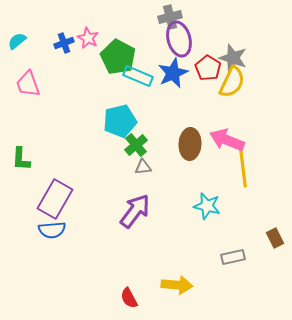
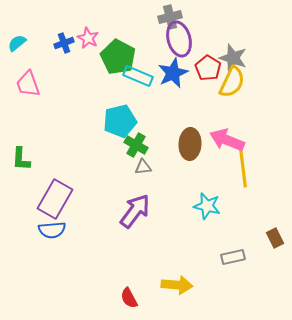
cyan semicircle: moved 2 px down
green cross: rotated 20 degrees counterclockwise
